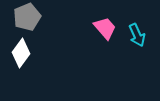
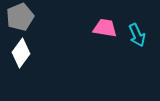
gray pentagon: moved 7 px left
pink trapezoid: rotated 40 degrees counterclockwise
